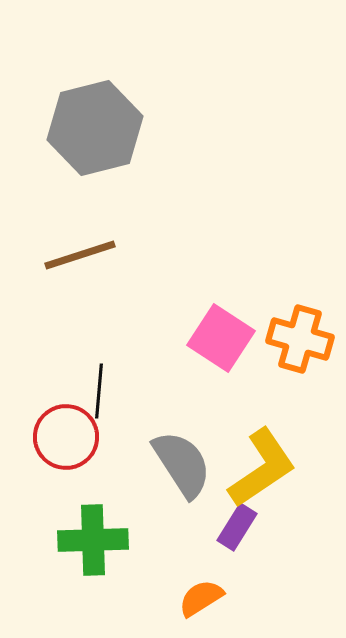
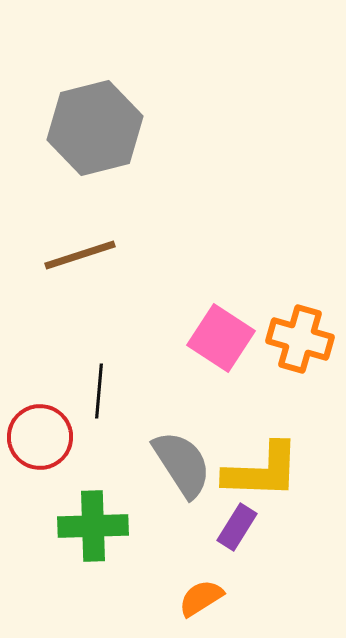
red circle: moved 26 px left
yellow L-shape: moved 3 px down; rotated 36 degrees clockwise
green cross: moved 14 px up
